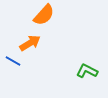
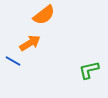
orange semicircle: rotated 10 degrees clockwise
green L-shape: moved 2 px right, 1 px up; rotated 40 degrees counterclockwise
